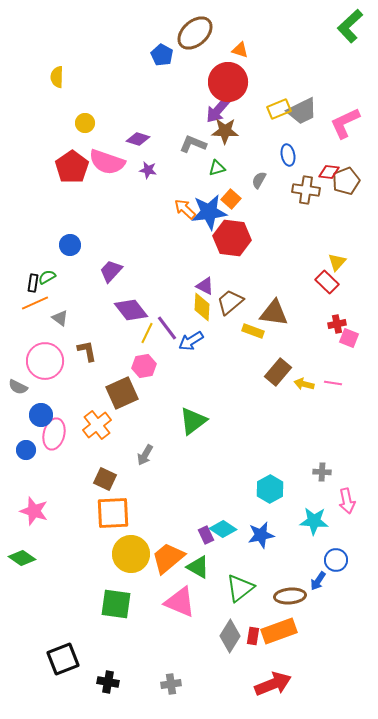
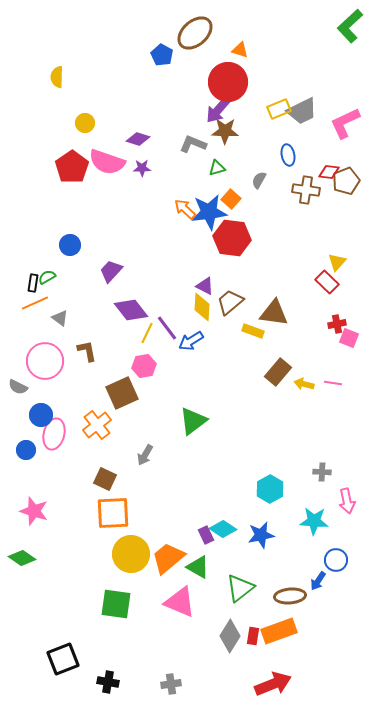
purple star at (148, 170): moved 6 px left, 2 px up; rotated 12 degrees counterclockwise
